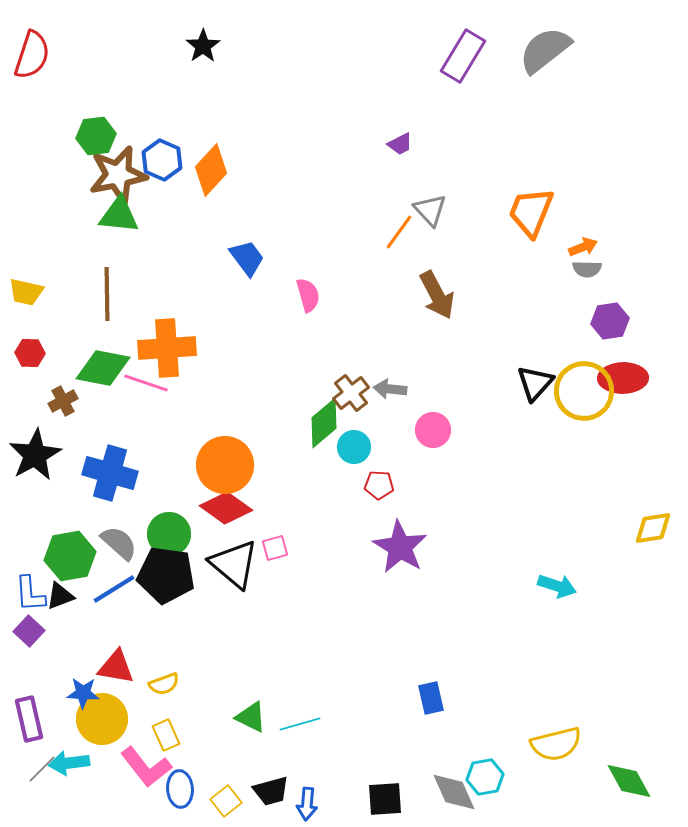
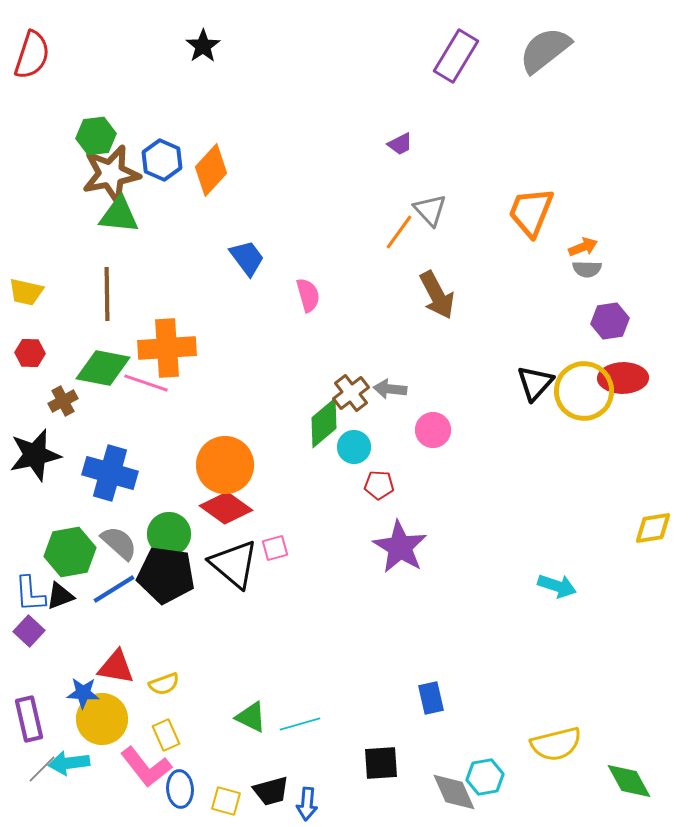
purple rectangle at (463, 56): moved 7 px left
brown star at (118, 175): moved 7 px left, 1 px up
black star at (35, 455): rotated 16 degrees clockwise
green hexagon at (70, 556): moved 4 px up
black square at (385, 799): moved 4 px left, 36 px up
yellow square at (226, 801): rotated 36 degrees counterclockwise
